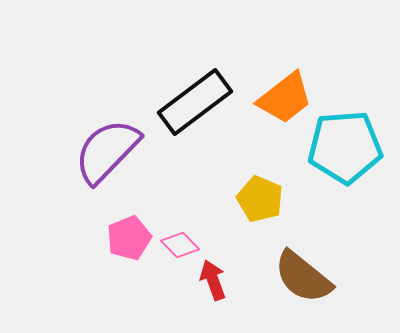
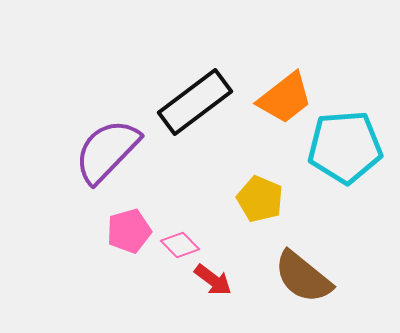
pink pentagon: moved 7 px up; rotated 6 degrees clockwise
red arrow: rotated 147 degrees clockwise
